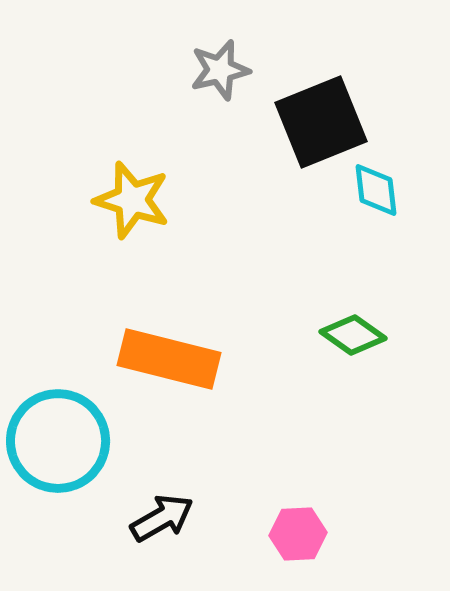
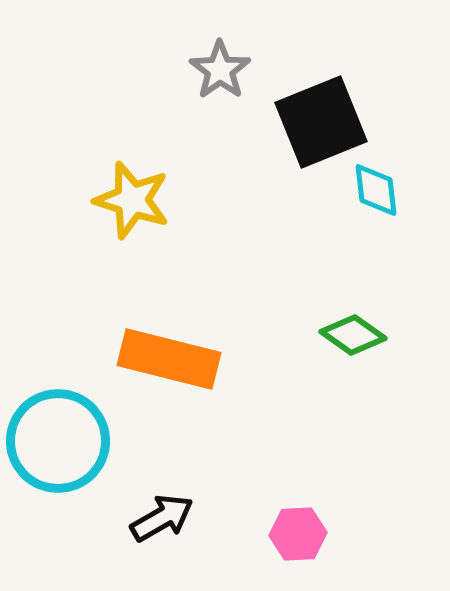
gray star: rotated 22 degrees counterclockwise
